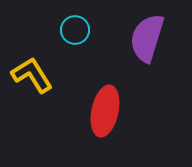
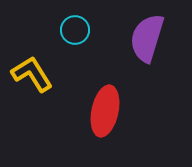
yellow L-shape: moved 1 px up
